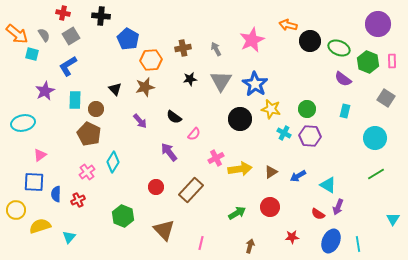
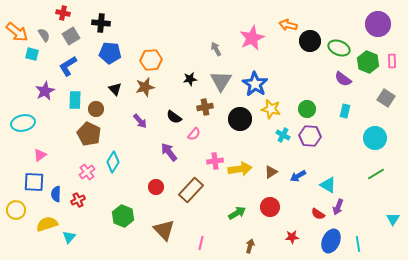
black cross at (101, 16): moved 7 px down
orange arrow at (17, 34): moved 2 px up
blue pentagon at (128, 39): moved 18 px left, 14 px down; rotated 25 degrees counterclockwise
pink star at (252, 40): moved 2 px up
brown cross at (183, 48): moved 22 px right, 59 px down
cyan cross at (284, 133): moved 1 px left, 2 px down
pink cross at (216, 158): moved 1 px left, 3 px down; rotated 21 degrees clockwise
yellow semicircle at (40, 226): moved 7 px right, 2 px up
